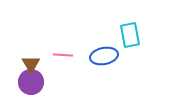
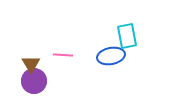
cyan rectangle: moved 3 px left, 1 px down
blue ellipse: moved 7 px right
purple circle: moved 3 px right, 1 px up
